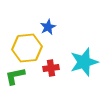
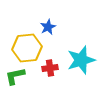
cyan star: moved 3 px left, 2 px up
red cross: moved 1 px left
